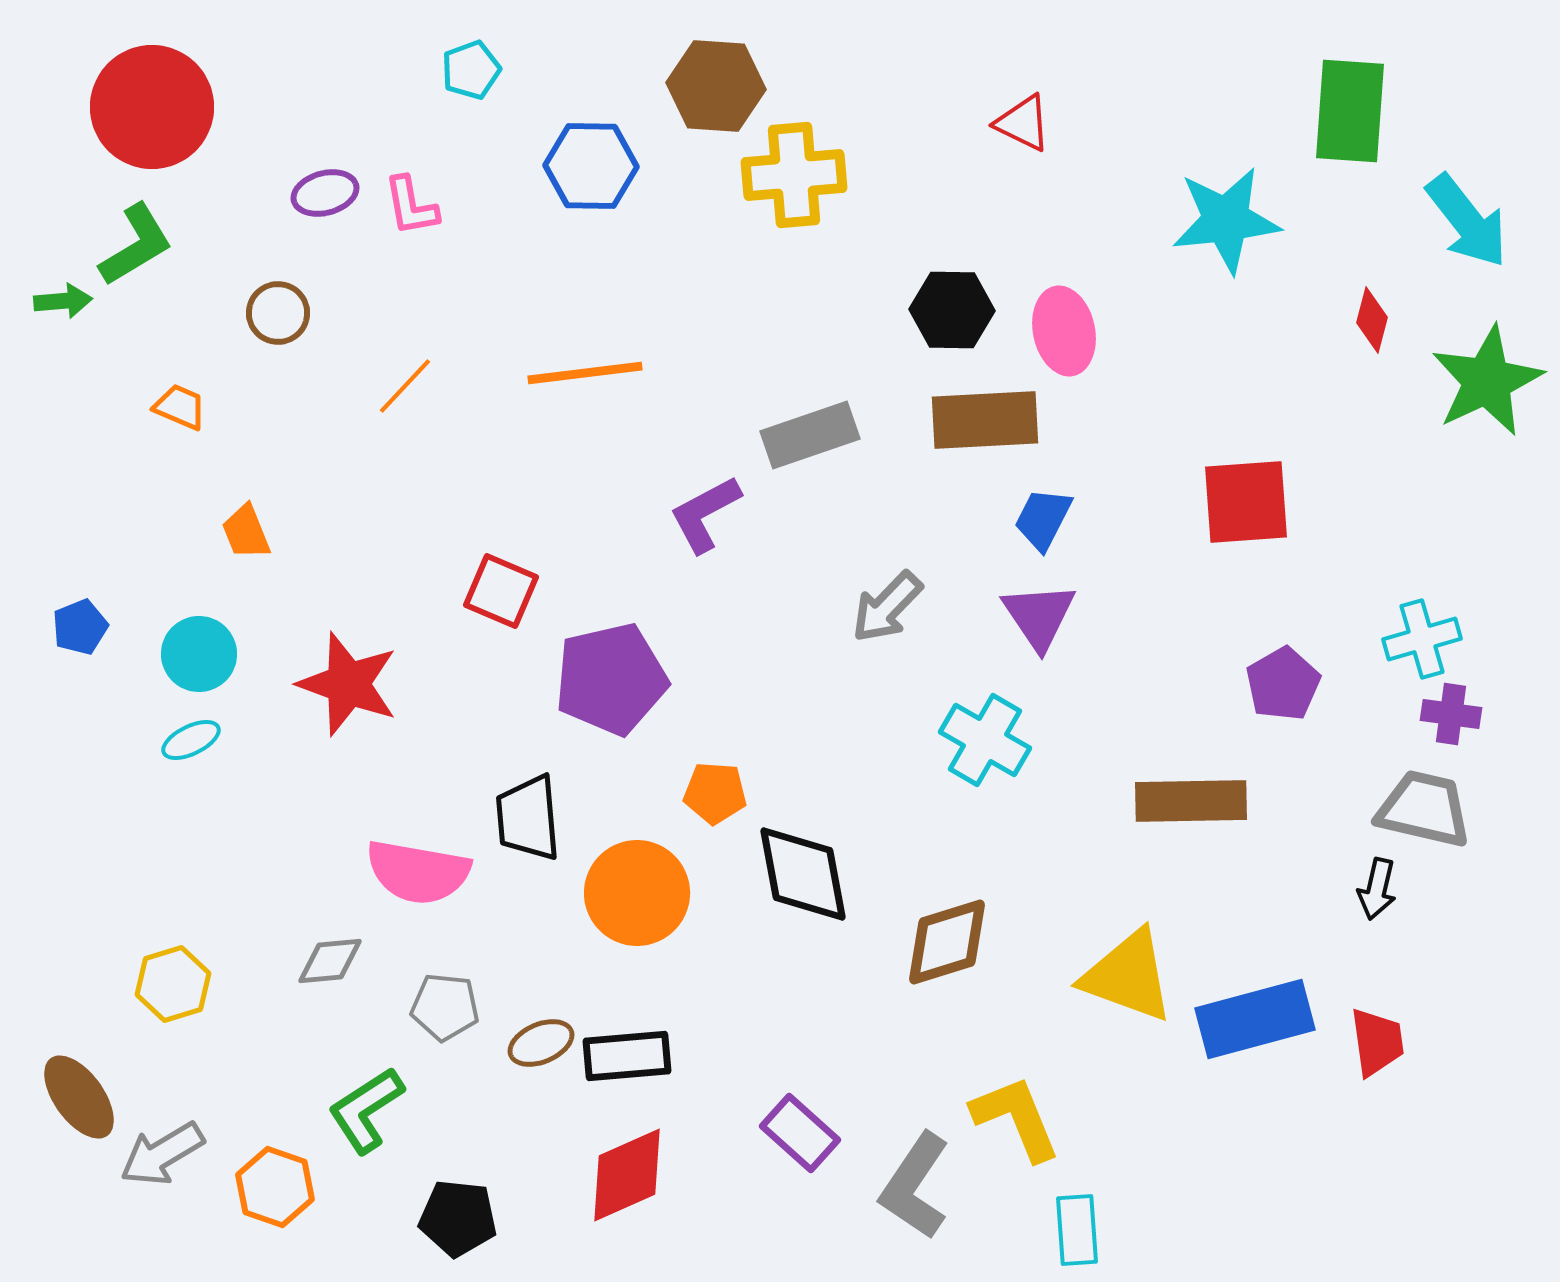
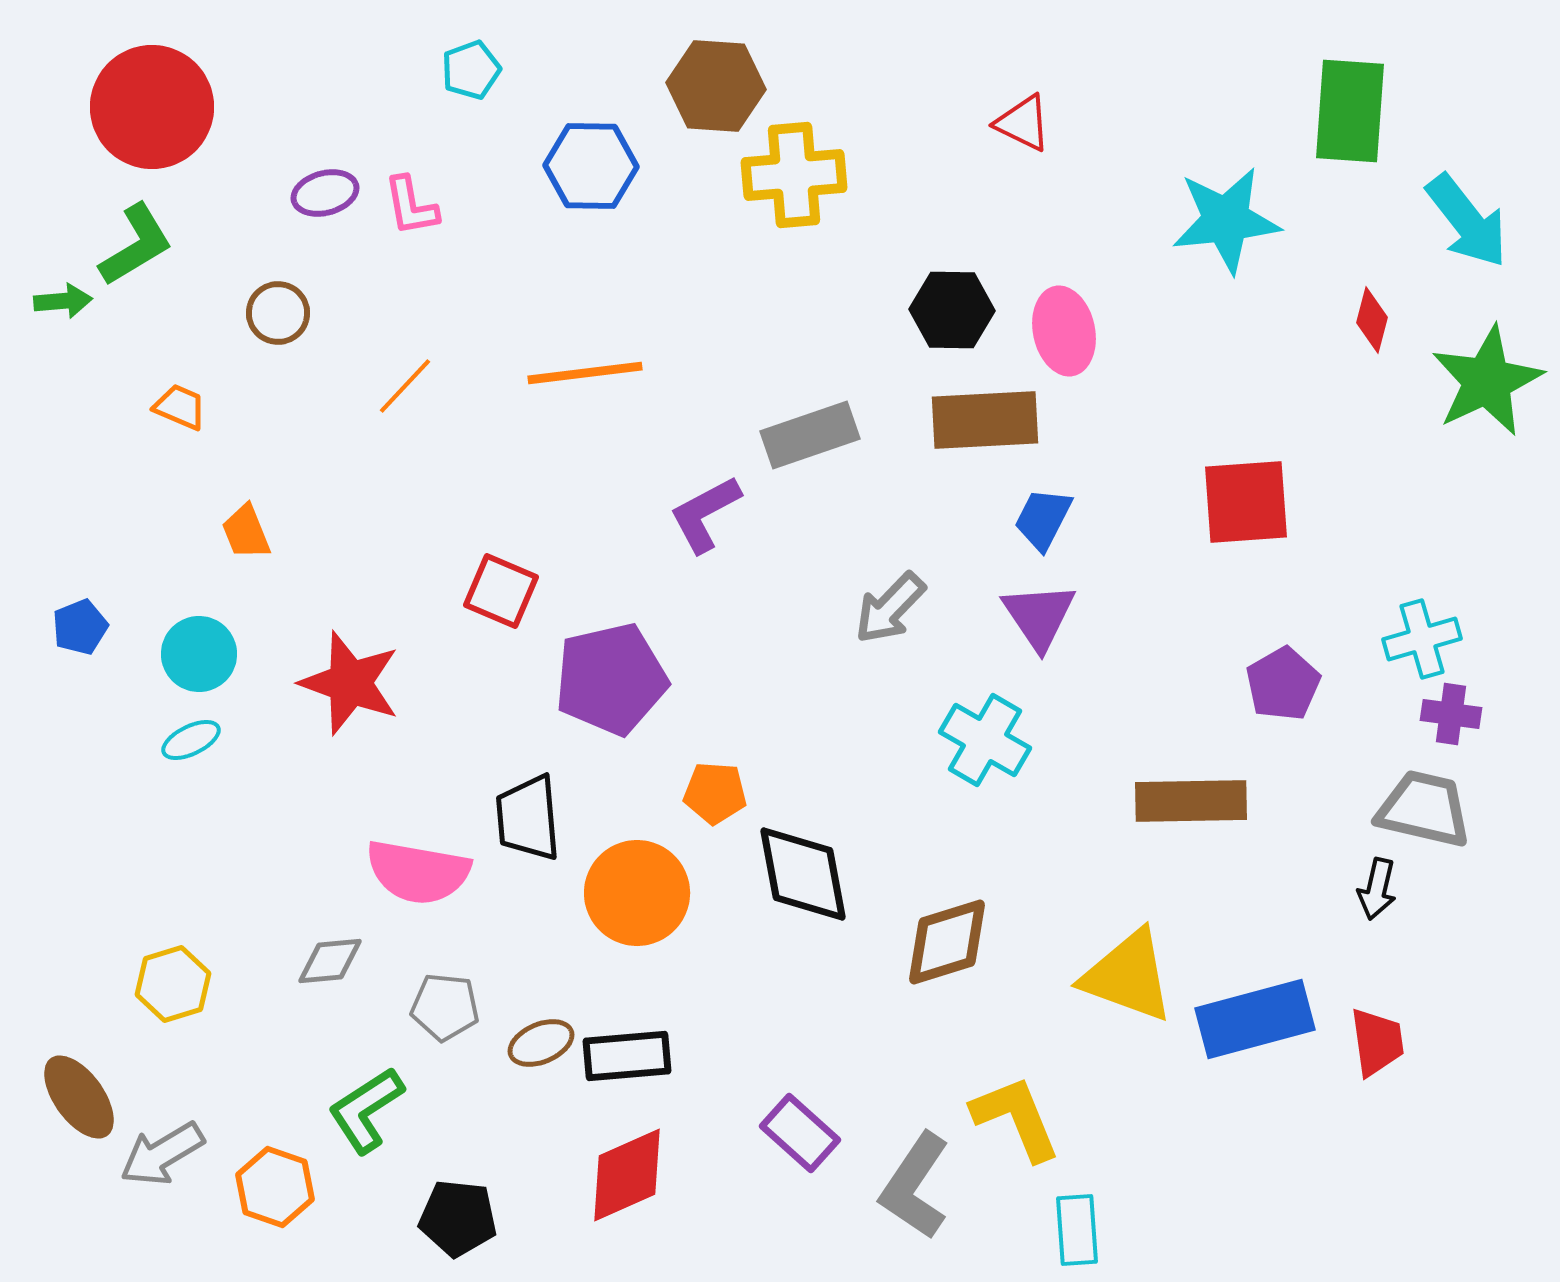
gray arrow at (887, 607): moved 3 px right, 1 px down
red star at (348, 684): moved 2 px right, 1 px up
